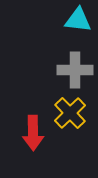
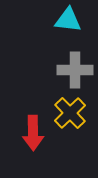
cyan triangle: moved 10 px left
